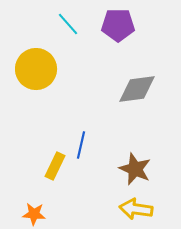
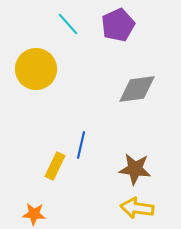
purple pentagon: rotated 24 degrees counterclockwise
brown star: rotated 16 degrees counterclockwise
yellow arrow: moved 1 px right, 1 px up
